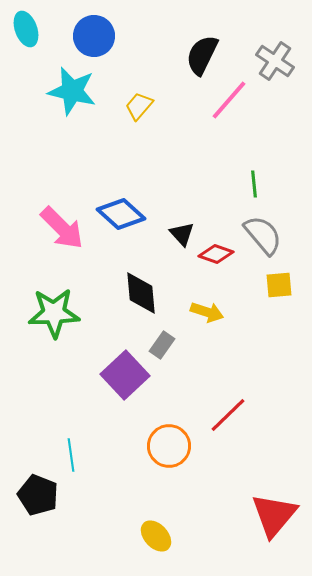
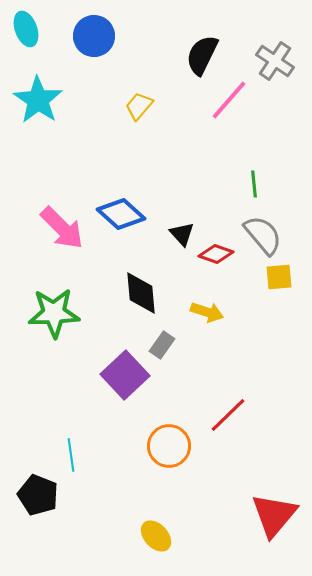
cyan star: moved 34 px left, 9 px down; rotated 21 degrees clockwise
yellow square: moved 8 px up
